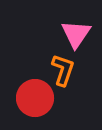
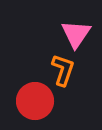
red circle: moved 3 px down
